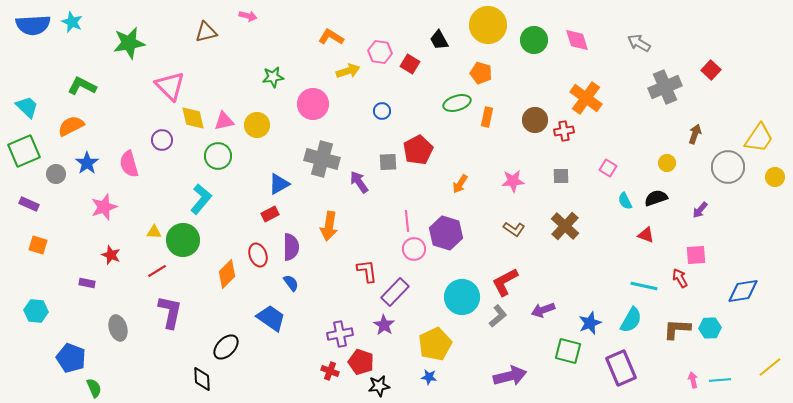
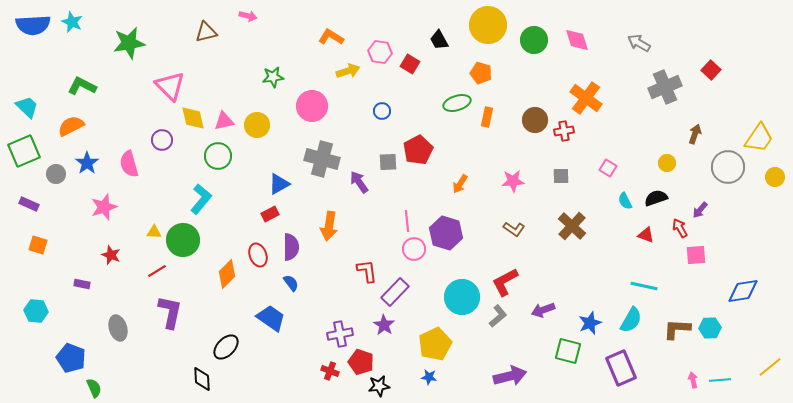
pink circle at (313, 104): moved 1 px left, 2 px down
brown cross at (565, 226): moved 7 px right
red arrow at (680, 278): moved 50 px up
purple rectangle at (87, 283): moved 5 px left, 1 px down
